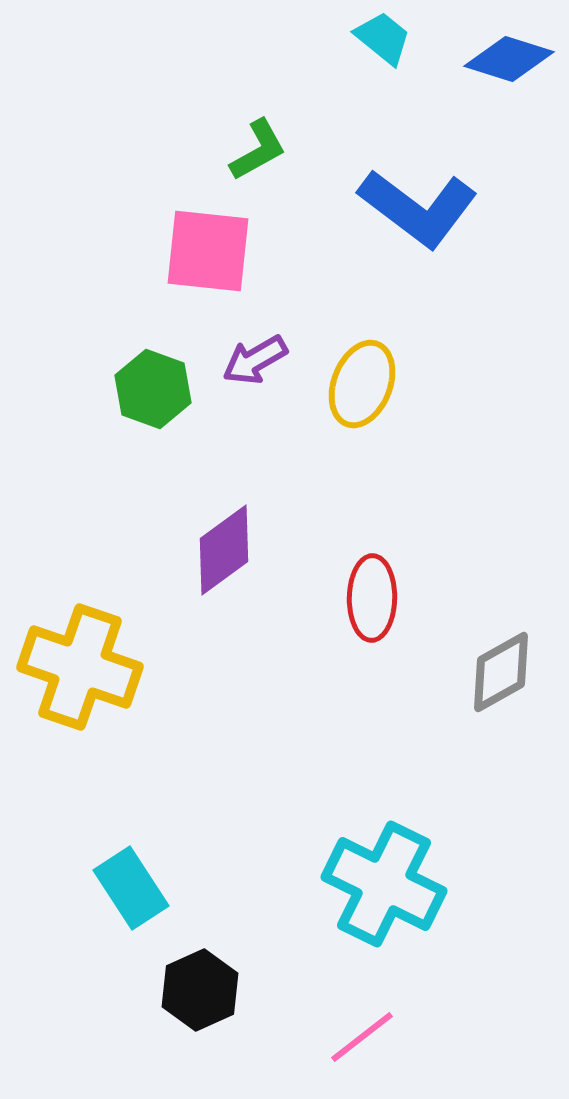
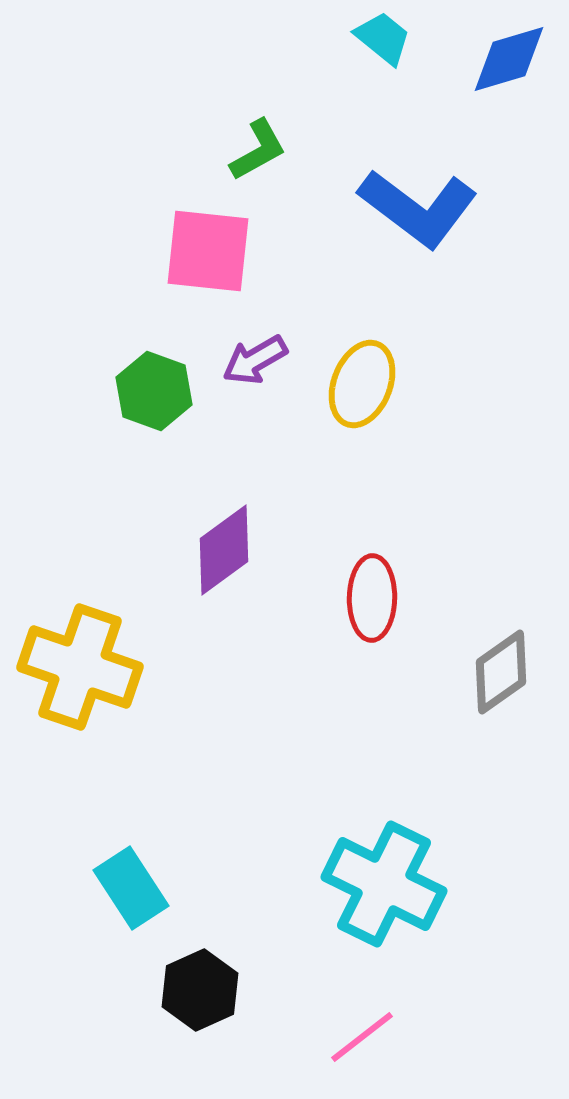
blue diamond: rotated 34 degrees counterclockwise
green hexagon: moved 1 px right, 2 px down
gray diamond: rotated 6 degrees counterclockwise
